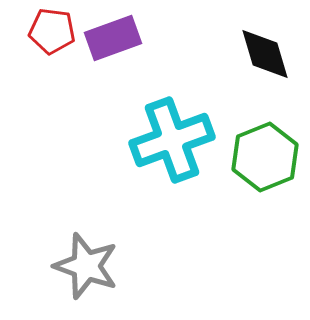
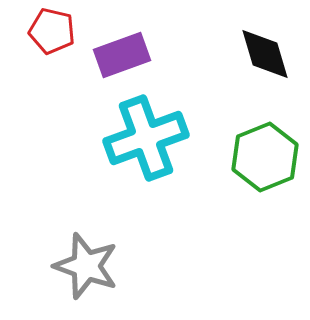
red pentagon: rotated 6 degrees clockwise
purple rectangle: moved 9 px right, 17 px down
cyan cross: moved 26 px left, 2 px up
